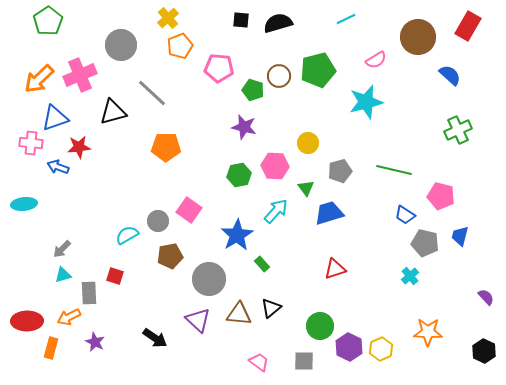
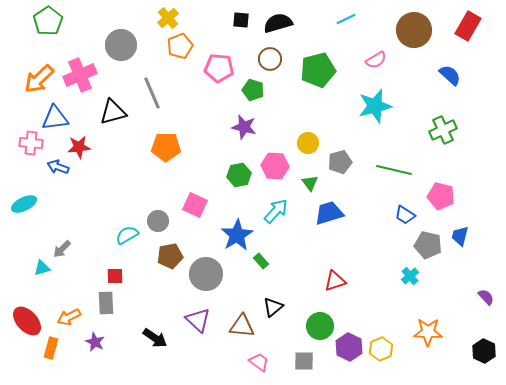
brown circle at (418, 37): moved 4 px left, 7 px up
brown circle at (279, 76): moved 9 px left, 17 px up
gray line at (152, 93): rotated 24 degrees clockwise
cyan star at (366, 102): moved 9 px right, 4 px down
blue triangle at (55, 118): rotated 12 degrees clockwise
green cross at (458, 130): moved 15 px left
gray pentagon at (340, 171): moved 9 px up
green triangle at (306, 188): moved 4 px right, 5 px up
cyan ellipse at (24, 204): rotated 20 degrees counterclockwise
pink square at (189, 210): moved 6 px right, 5 px up; rotated 10 degrees counterclockwise
gray pentagon at (425, 243): moved 3 px right, 2 px down
green rectangle at (262, 264): moved 1 px left, 3 px up
red triangle at (335, 269): moved 12 px down
cyan triangle at (63, 275): moved 21 px left, 7 px up
red square at (115, 276): rotated 18 degrees counterclockwise
gray circle at (209, 279): moved 3 px left, 5 px up
gray rectangle at (89, 293): moved 17 px right, 10 px down
black triangle at (271, 308): moved 2 px right, 1 px up
brown triangle at (239, 314): moved 3 px right, 12 px down
red ellipse at (27, 321): rotated 48 degrees clockwise
